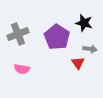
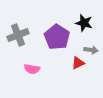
gray cross: moved 1 px down
gray arrow: moved 1 px right, 1 px down
red triangle: rotated 40 degrees clockwise
pink semicircle: moved 10 px right
